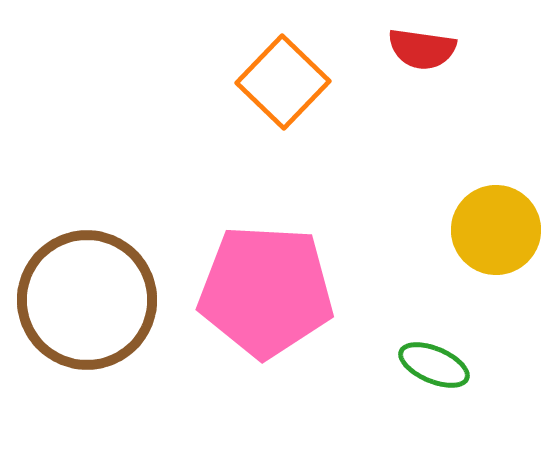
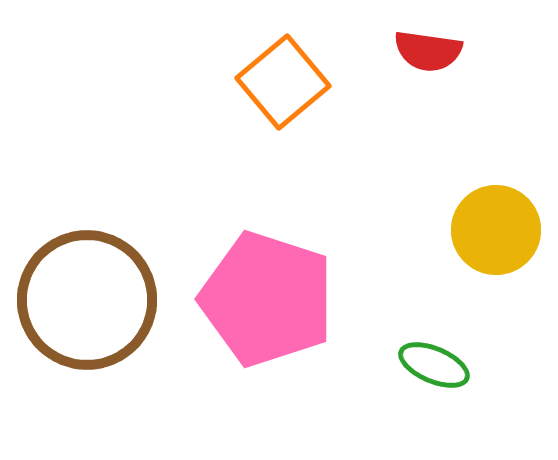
red semicircle: moved 6 px right, 2 px down
orange square: rotated 6 degrees clockwise
pink pentagon: moved 1 px right, 8 px down; rotated 15 degrees clockwise
